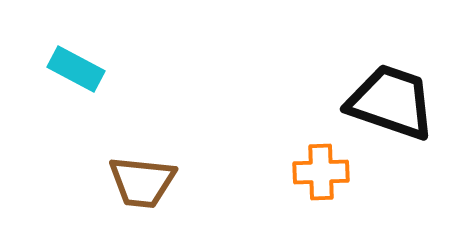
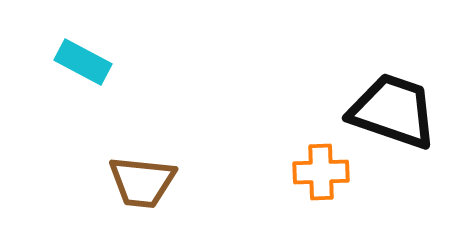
cyan rectangle: moved 7 px right, 7 px up
black trapezoid: moved 2 px right, 9 px down
